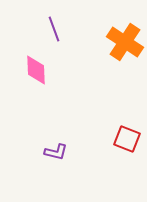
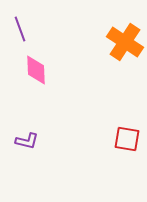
purple line: moved 34 px left
red square: rotated 12 degrees counterclockwise
purple L-shape: moved 29 px left, 11 px up
